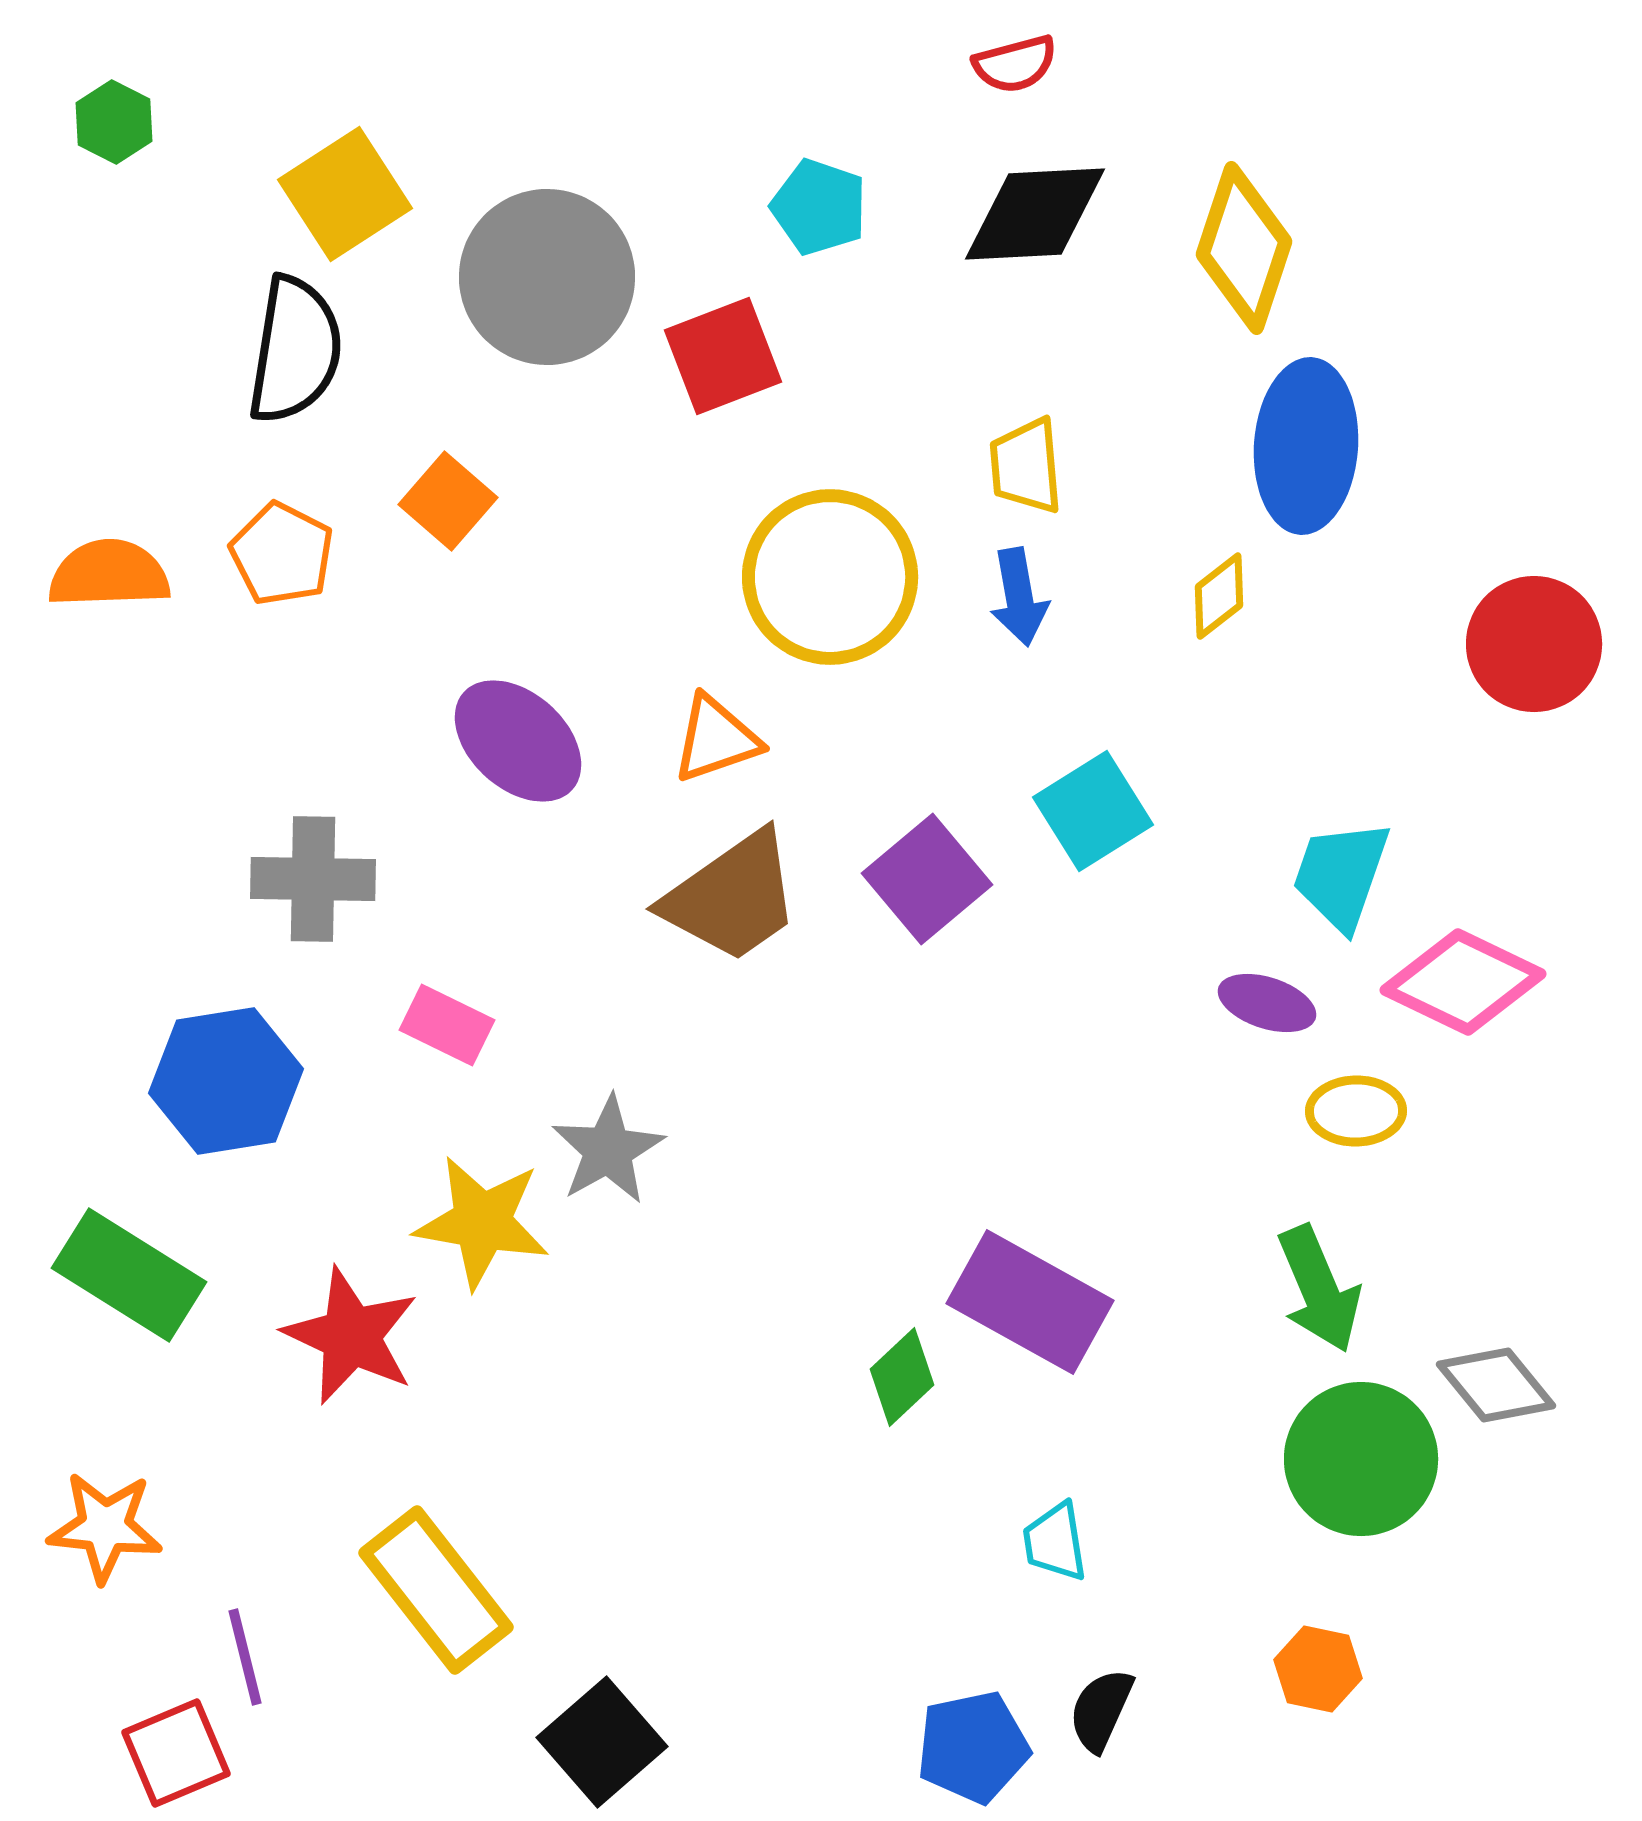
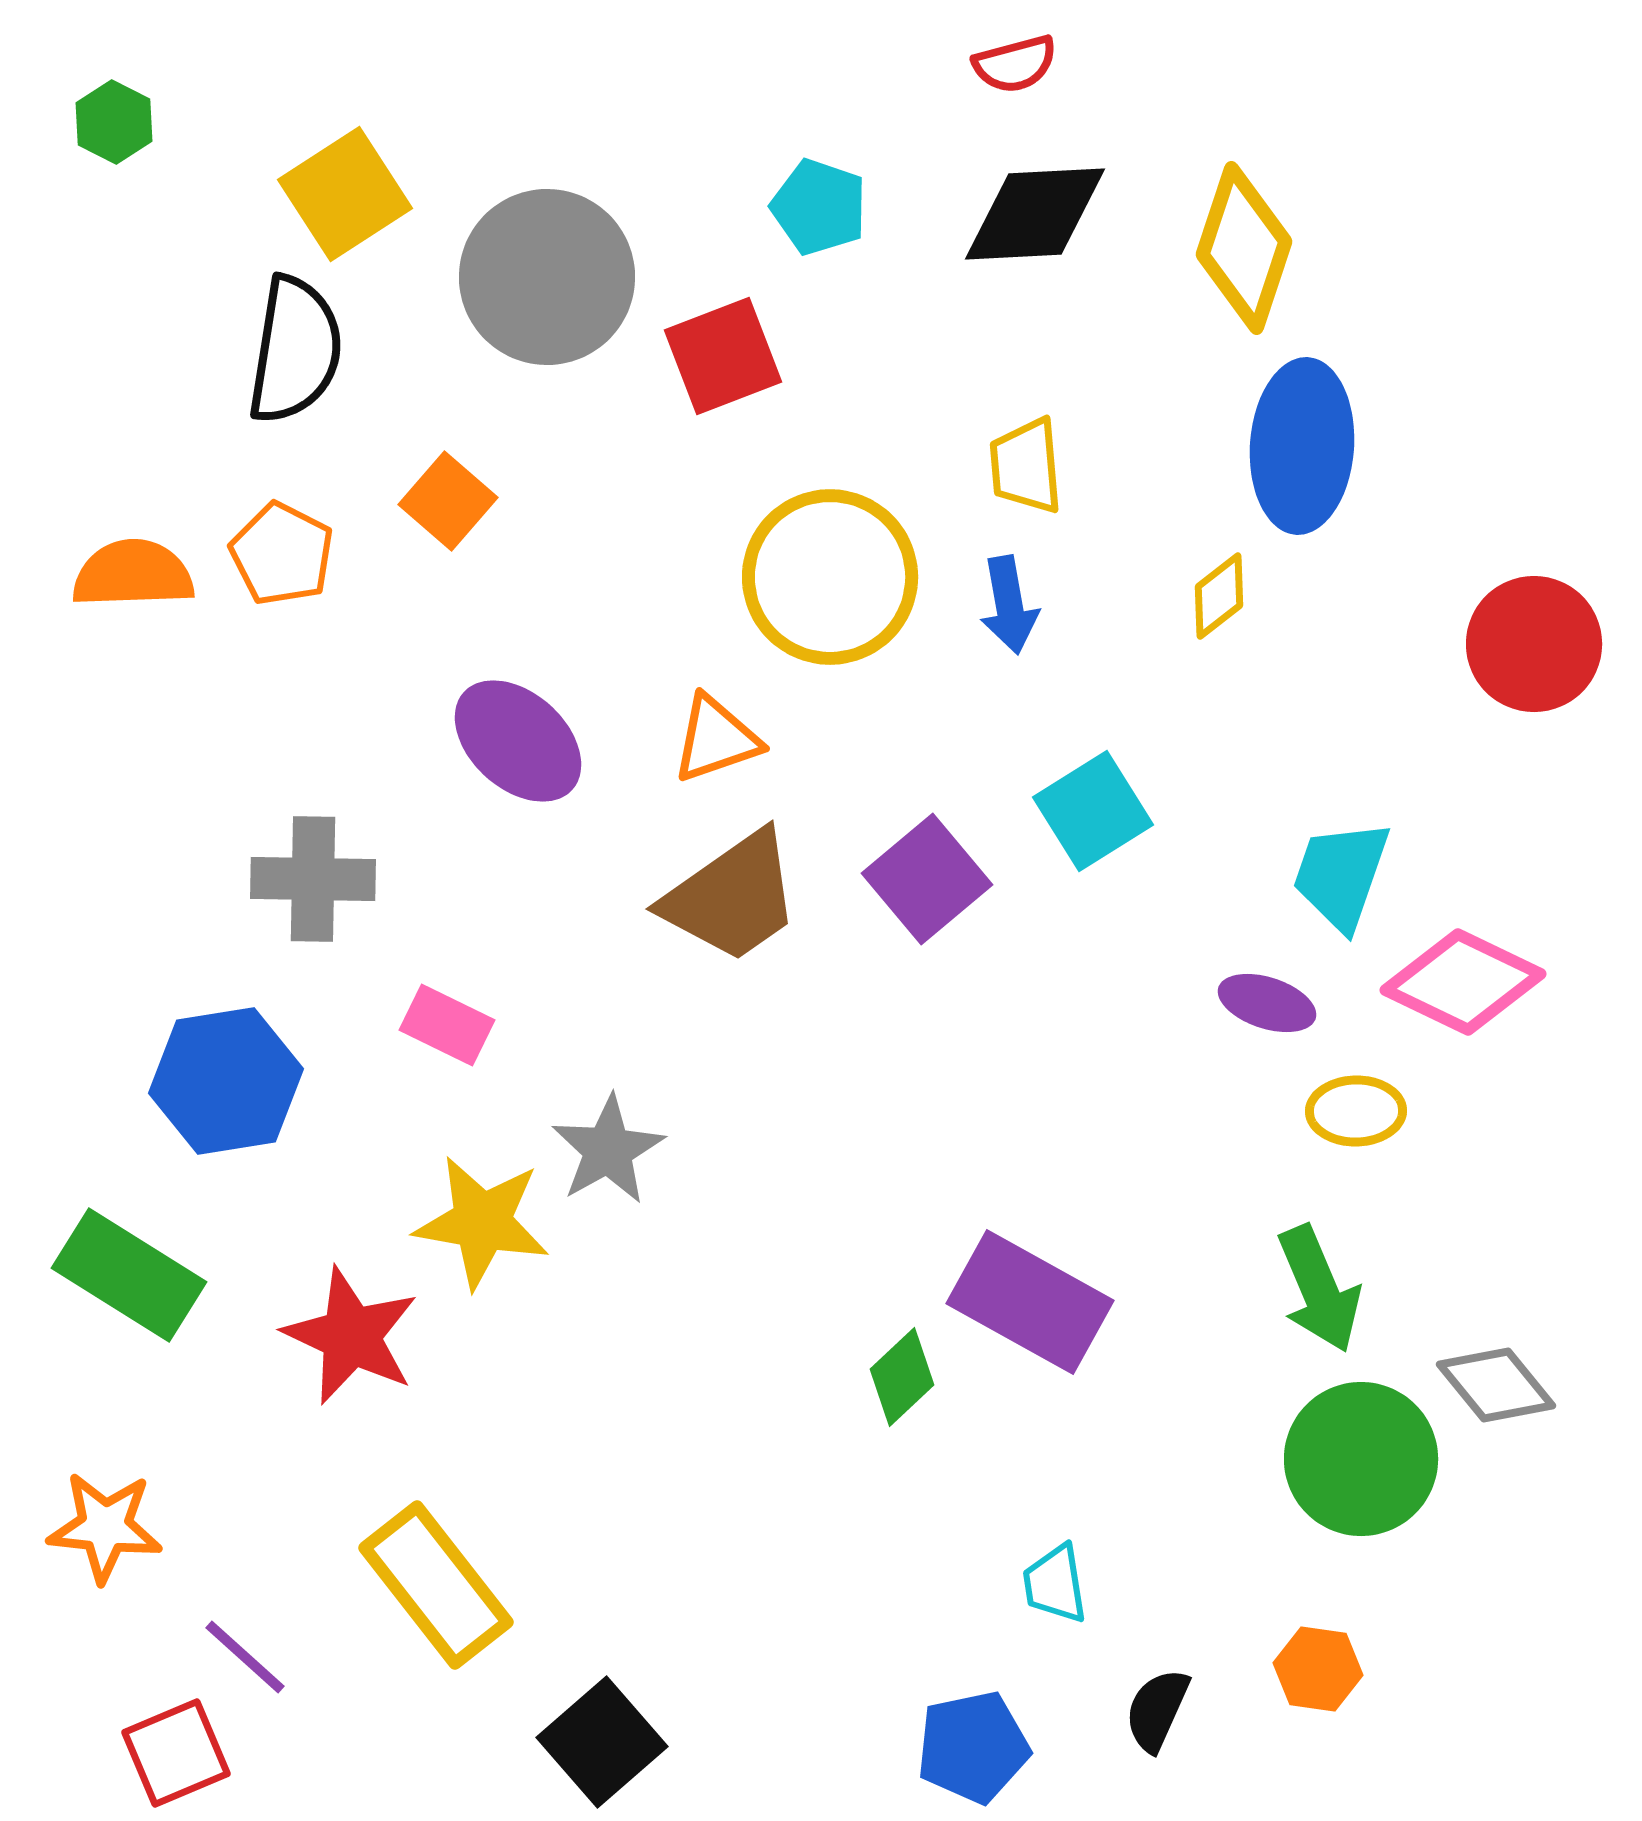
blue ellipse at (1306, 446): moved 4 px left
orange semicircle at (109, 574): moved 24 px right
blue arrow at (1019, 597): moved 10 px left, 8 px down
cyan trapezoid at (1055, 1542): moved 42 px down
yellow rectangle at (436, 1590): moved 5 px up
purple line at (245, 1657): rotated 34 degrees counterclockwise
orange hexagon at (1318, 1669): rotated 4 degrees counterclockwise
black semicircle at (1101, 1710): moved 56 px right
